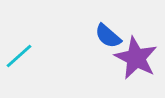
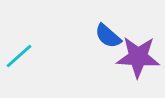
purple star: moved 2 px right, 1 px up; rotated 24 degrees counterclockwise
